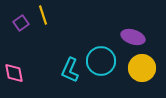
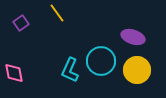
yellow line: moved 14 px right, 2 px up; rotated 18 degrees counterclockwise
yellow circle: moved 5 px left, 2 px down
